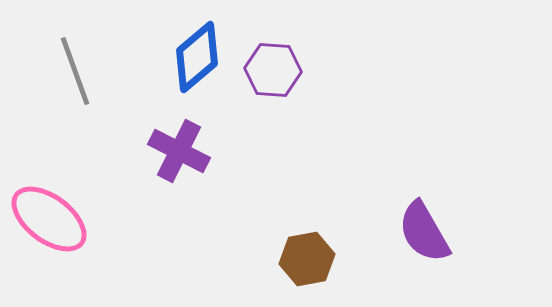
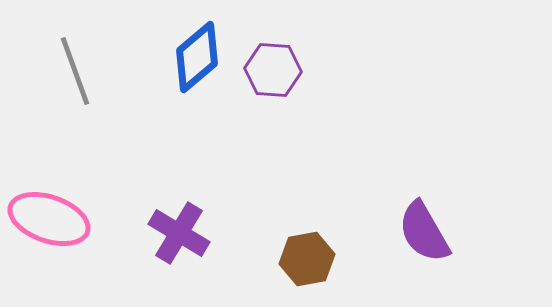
purple cross: moved 82 px down; rotated 4 degrees clockwise
pink ellipse: rotated 18 degrees counterclockwise
